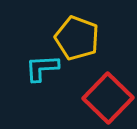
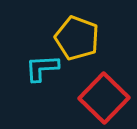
red square: moved 4 px left
